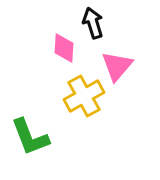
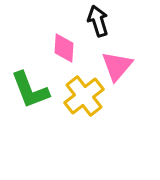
black arrow: moved 5 px right, 2 px up
yellow cross: rotated 9 degrees counterclockwise
green L-shape: moved 47 px up
